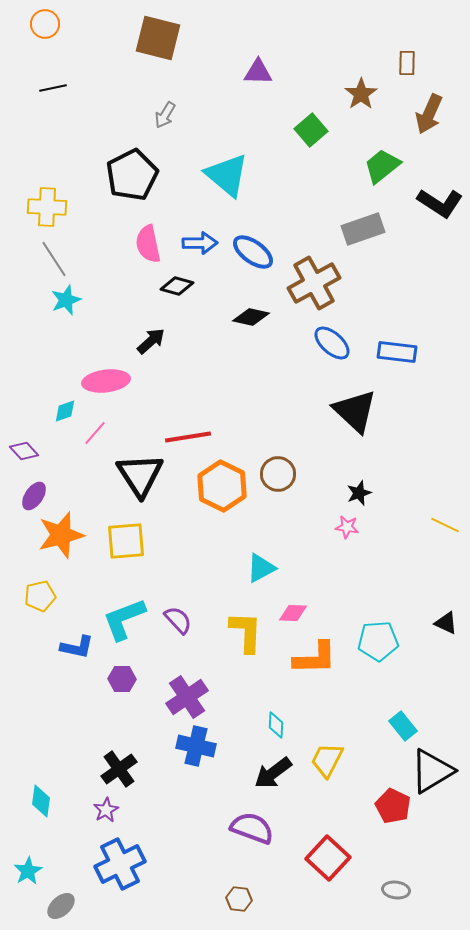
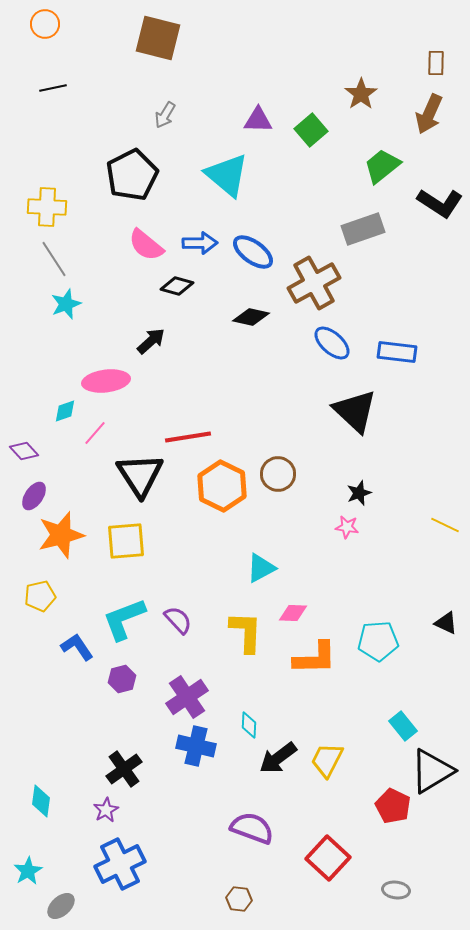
brown rectangle at (407, 63): moved 29 px right
purple triangle at (258, 72): moved 48 px down
pink semicircle at (148, 244): moved 2 px left, 1 px down; rotated 39 degrees counterclockwise
cyan star at (66, 300): moved 4 px down
blue L-shape at (77, 647): rotated 136 degrees counterclockwise
purple hexagon at (122, 679): rotated 16 degrees counterclockwise
cyan diamond at (276, 725): moved 27 px left
black cross at (119, 769): moved 5 px right
black arrow at (273, 773): moved 5 px right, 15 px up
